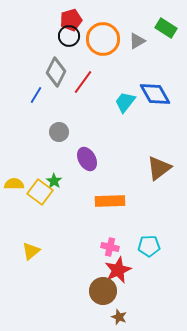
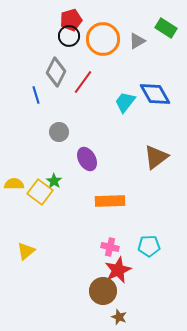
blue line: rotated 48 degrees counterclockwise
brown triangle: moved 3 px left, 11 px up
yellow triangle: moved 5 px left
